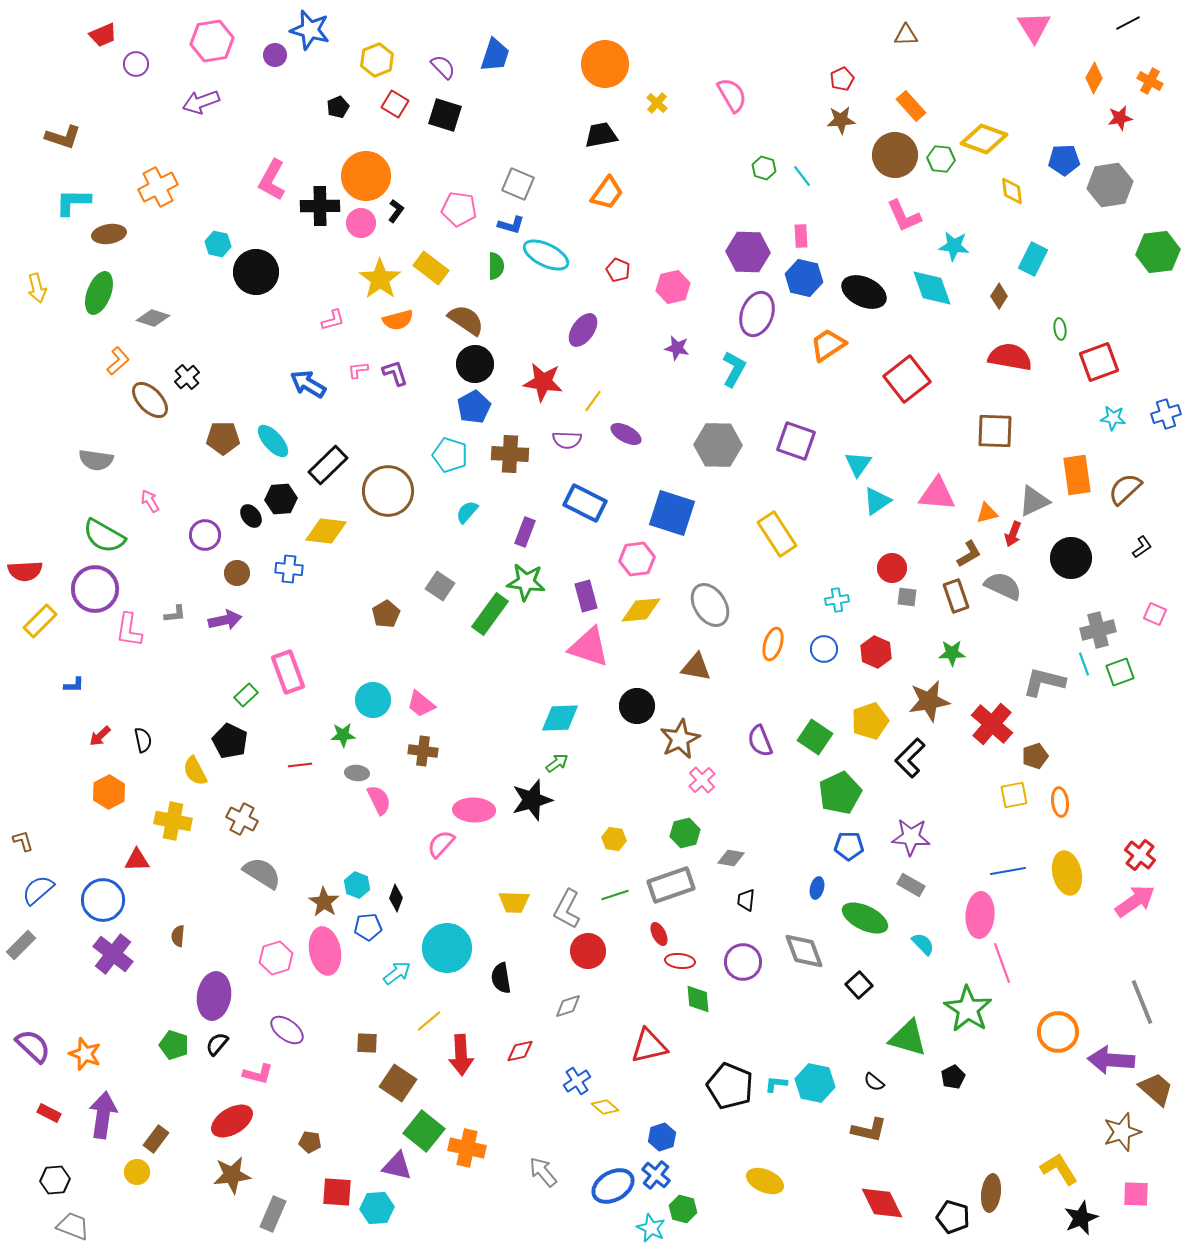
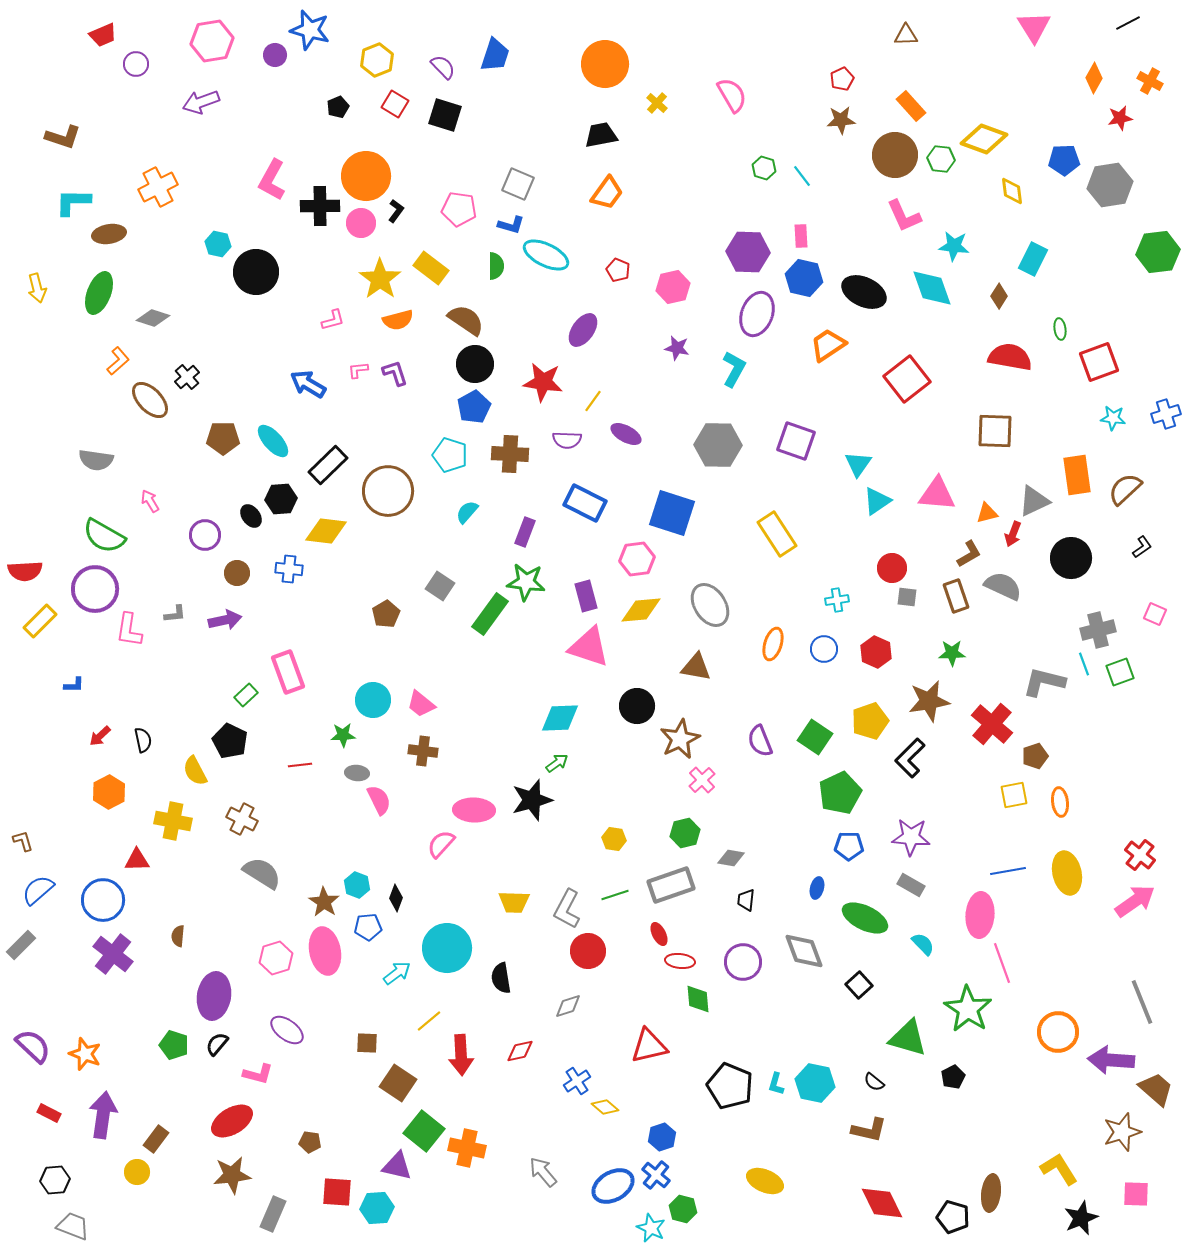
cyan L-shape at (776, 1084): rotated 80 degrees counterclockwise
